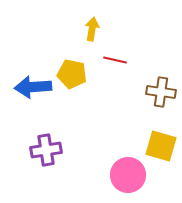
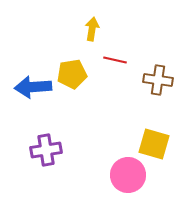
yellow pentagon: rotated 20 degrees counterclockwise
brown cross: moved 3 px left, 12 px up
yellow square: moved 7 px left, 2 px up
